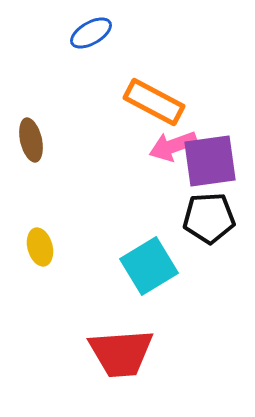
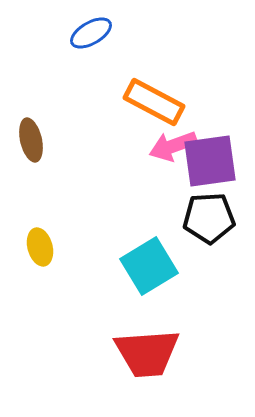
red trapezoid: moved 26 px right
